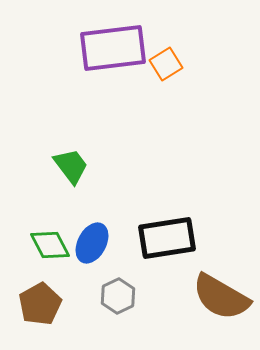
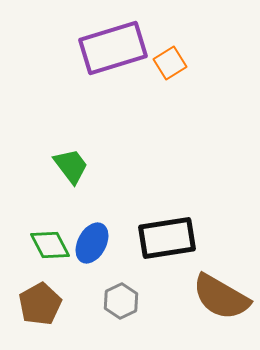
purple rectangle: rotated 10 degrees counterclockwise
orange square: moved 4 px right, 1 px up
gray hexagon: moved 3 px right, 5 px down
